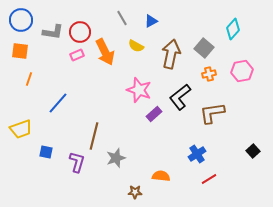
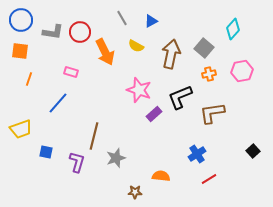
pink rectangle: moved 6 px left, 17 px down; rotated 40 degrees clockwise
black L-shape: rotated 16 degrees clockwise
